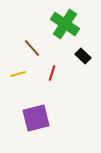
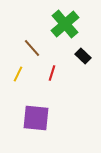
green cross: rotated 16 degrees clockwise
yellow line: rotated 49 degrees counterclockwise
purple square: rotated 20 degrees clockwise
